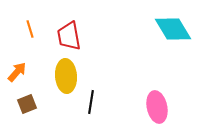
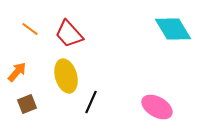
orange line: rotated 36 degrees counterclockwise
red trapezoid: moved 2 px up; rotated 32 degrees counterclockwise
yellow ellipse: rotated 12 degrees counterclockwise
black line: rotated 15 degrees clockwise
pink ellipse: rotated 48 degrees counterclockwise
